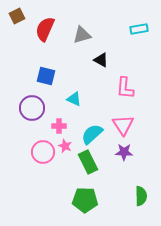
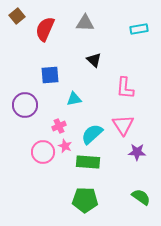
brown square: rotated 14 degrees counterclockwise
gray triangle: moved 3 px right, 12 px up; rotated 18 degrees clockwise
black triangle: moved 7 px left; rotated 14 degrees clockwise
blue square: moved 4 px right, 1 px up; rotated 18 degrees counterclockwise
cyan triangle: rotated 35 degrees counterclockwise
purple circle: moved 7 px left, 3 px up
pink cross: rotated 24 degrees counterclockwise
purple star: moved 13 px right
green rectangle: rotated 60 degrees counterclockwise
green semicircle: moved 1 px down; rotated 54 degrees counterclockwise
